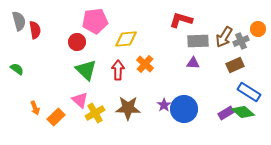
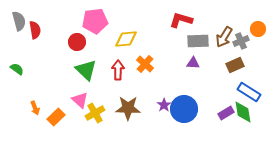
green diamond: rotated 40 degrees clockwise
